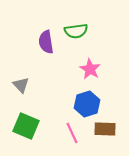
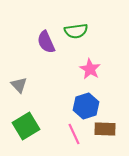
purple semicircle: rotated 15 degrees counterclockwise
gray triangle: moved 2 px left
blue hexagon: moved 1 px left, 2 px down
green square: rotated 36 degrees clockwise
pink line: moved 2 px right, 1 px down
